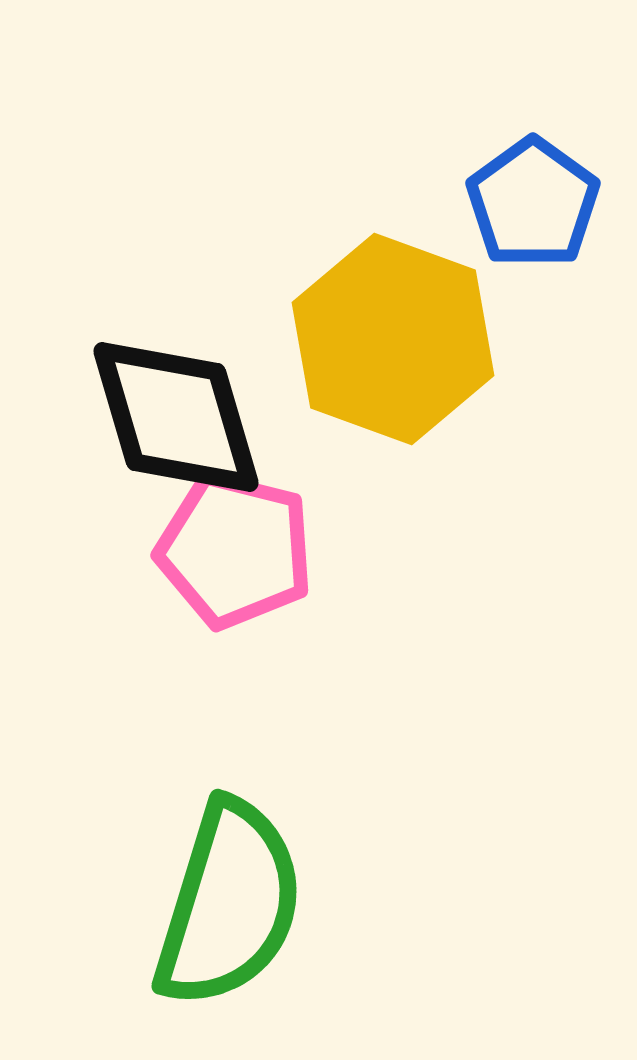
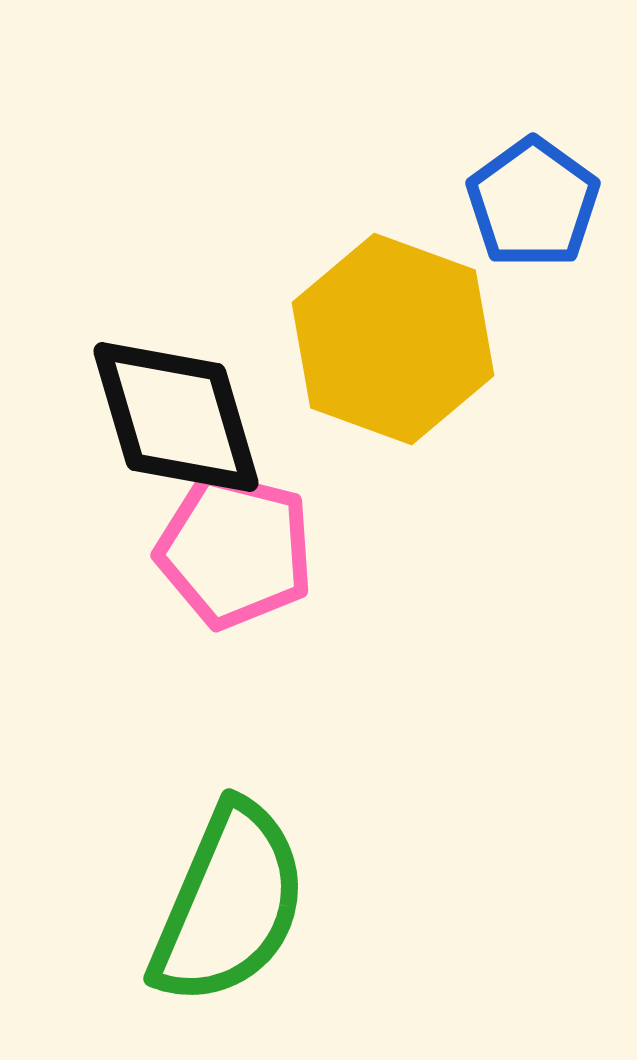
green semicircle: rotated 6 degrees clockwise
